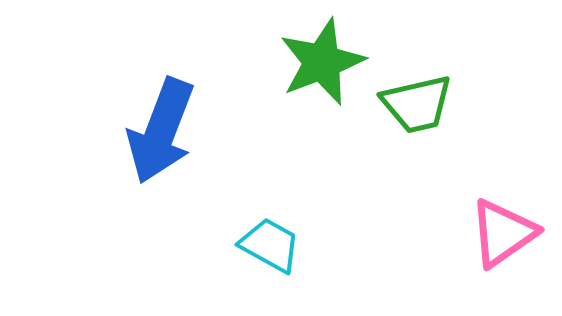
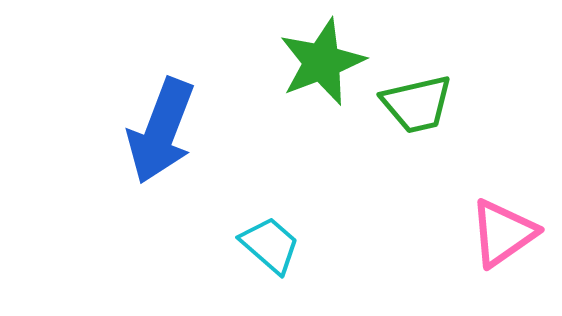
cyan trapezoid: rotated 12 degrees clockwise
